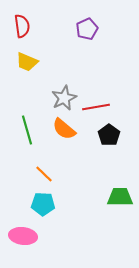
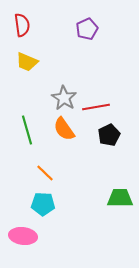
red semicircle: moved 1 px up
gray star: rotated 15 degrees counterclockwise
orange semicircle: rotated 15 degrees clockwise
black pentagon: rotated 10 degrees clockwise
orange line: moved 1 px right, 1 px up
green trapezoid: moved 1 px down
